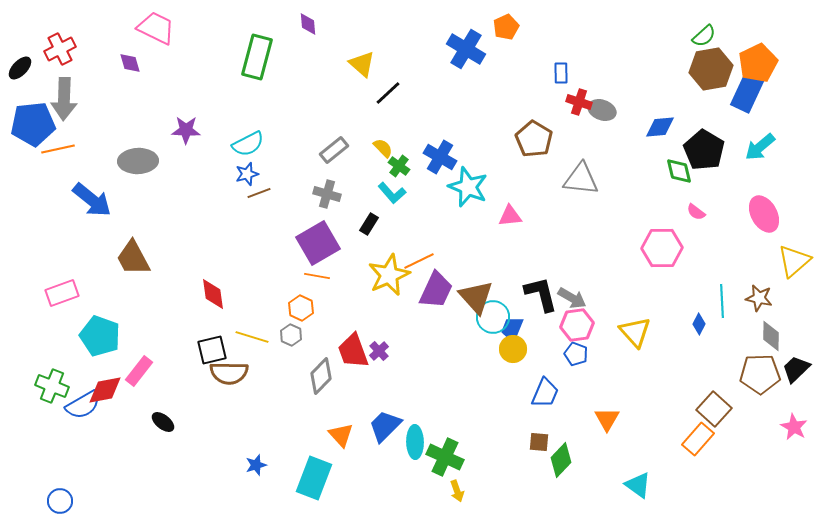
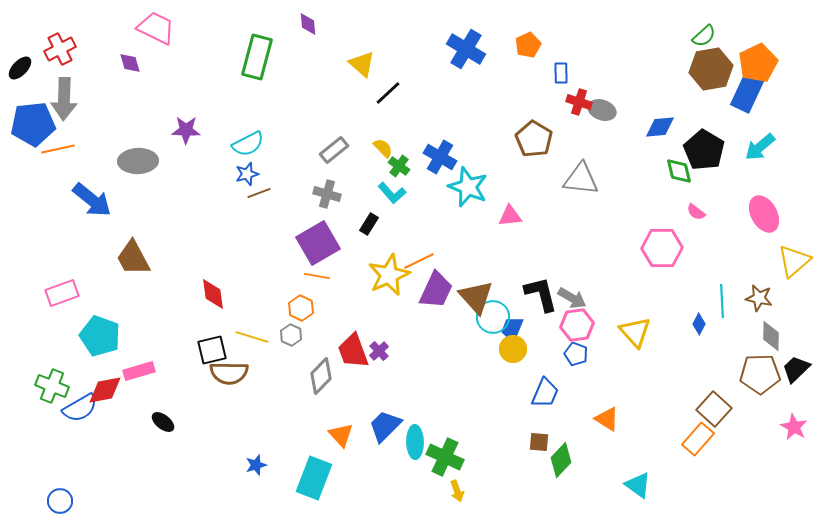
orange pentagon at (506, 27): moved 22 px right, 18 px down
pink rectangle at (139, 371): rotated 36 degrees clockwise
blue semicircle at (83, 405): moved 3 px left, 3 px down
orange triangle at (607, 419): rotated 28 degrees counterclockwise
